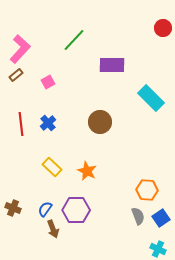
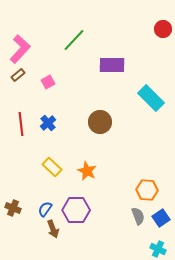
red circle: moved 1 px down
brown rectangle: moved 2 px right
